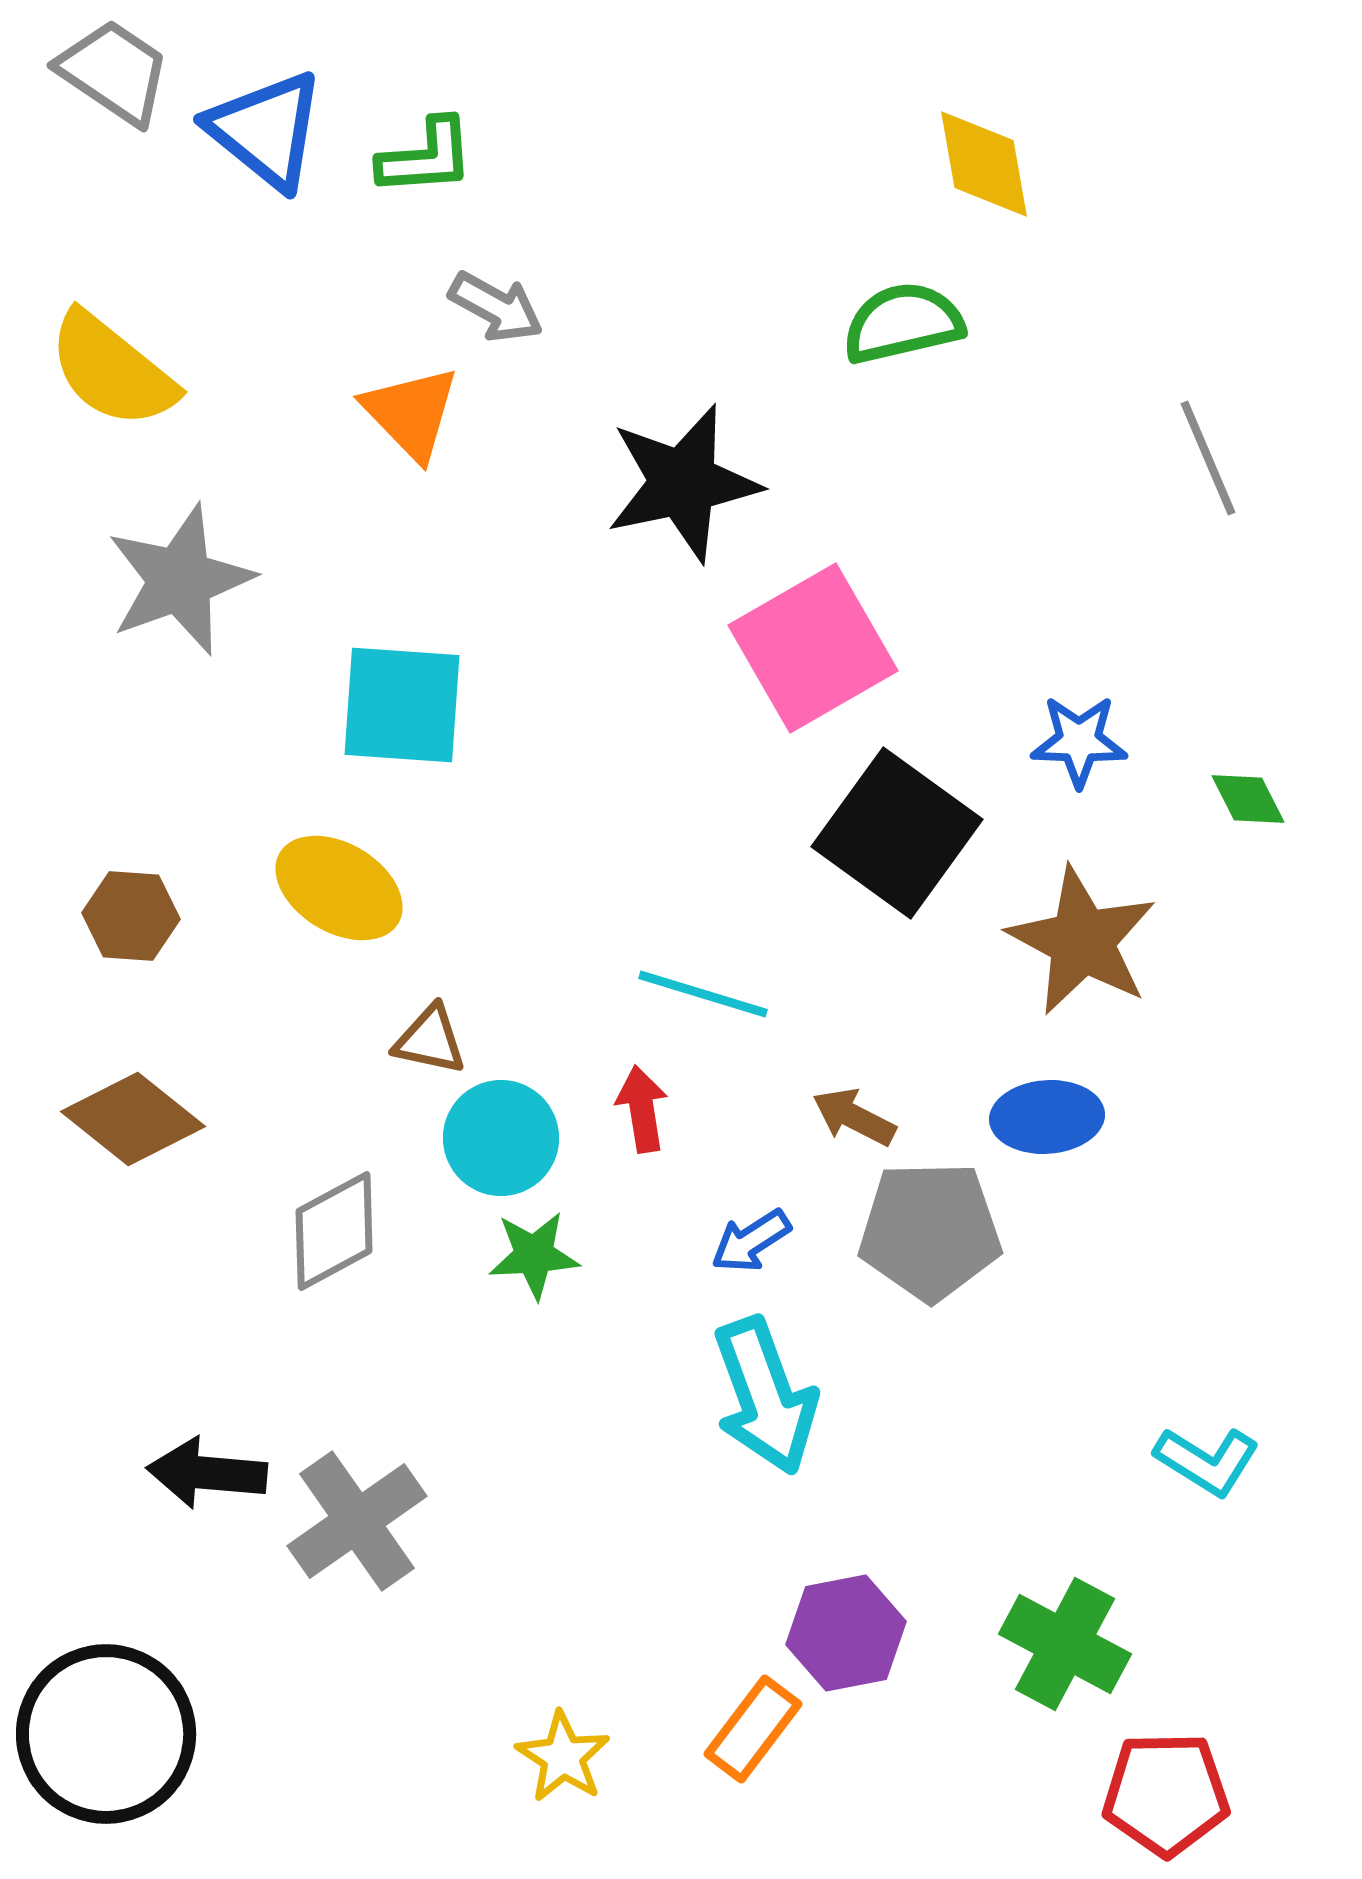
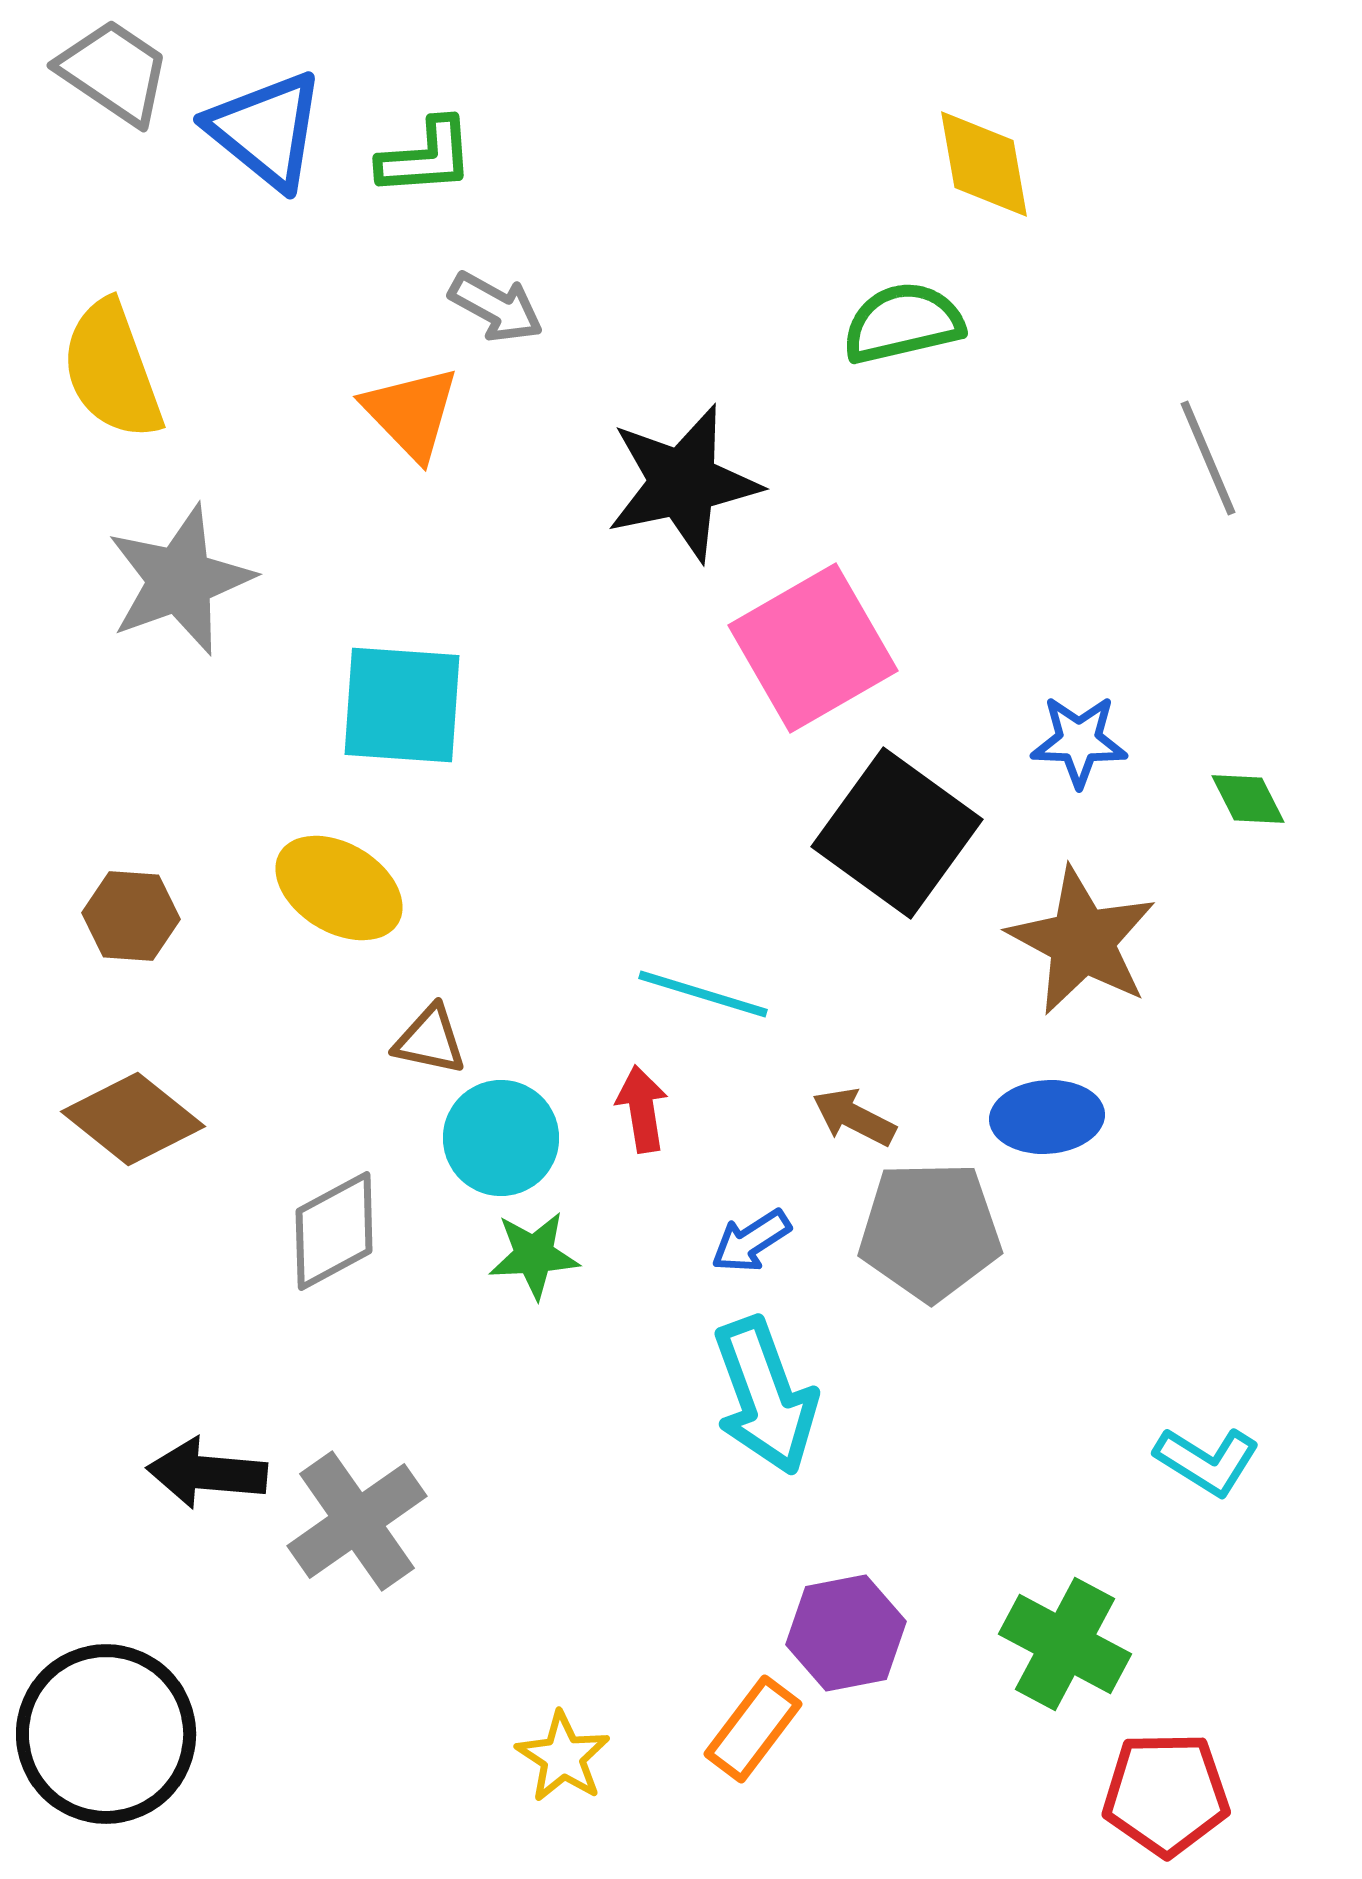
yellow semicircle: rotated 31 degrees clockwise
